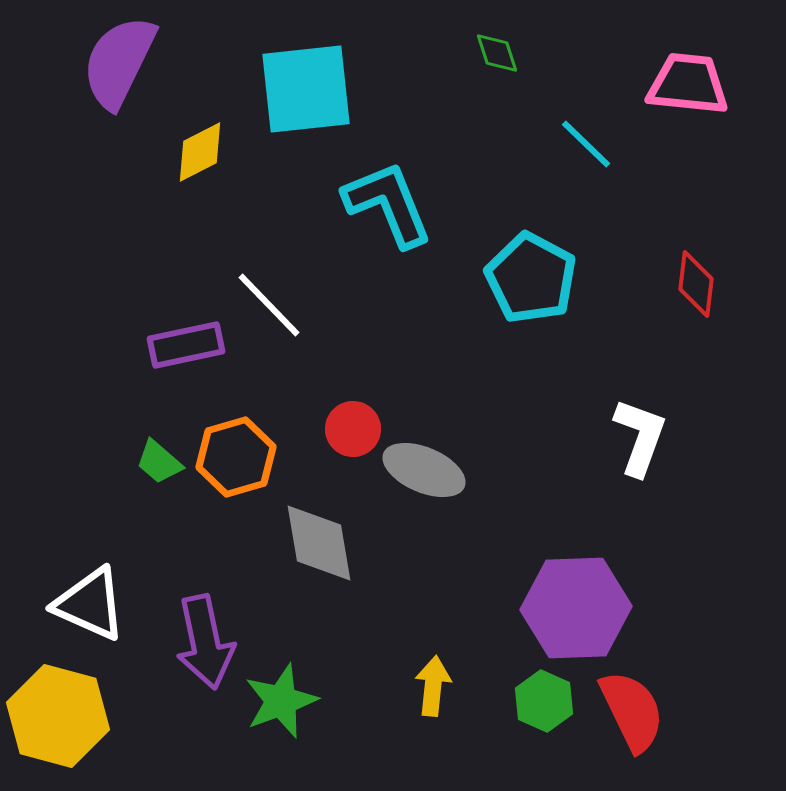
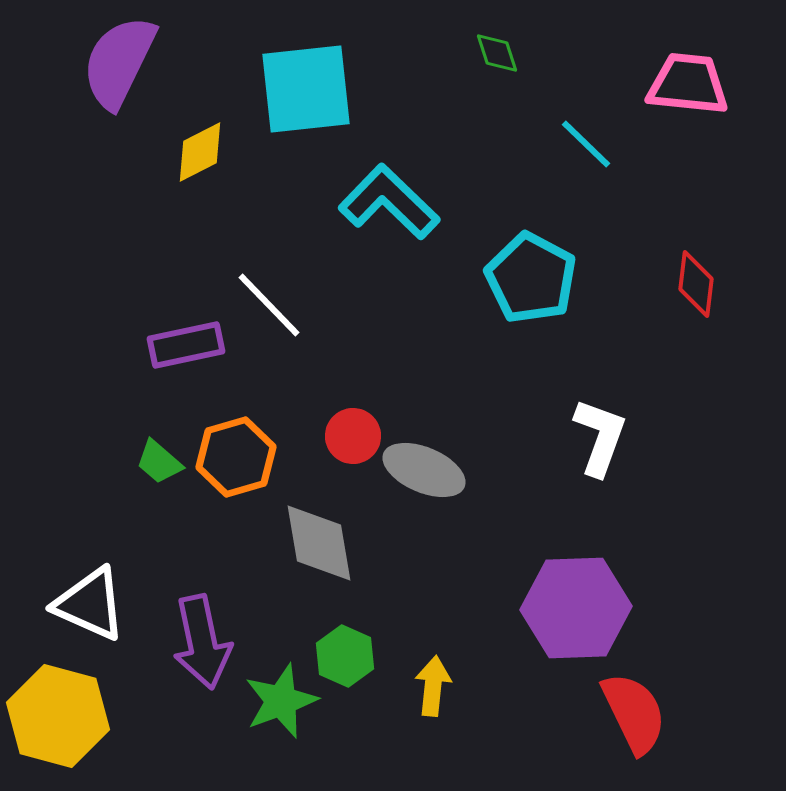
cyan L-shape: moved 1 px right, 2 px up; rotated 24 degrees counterclockwise
red circle: moved 7 px down
white L-shape: moved 40 px left
purple arrow: moved 3 px left
green hexagon: moved 199 px left, 45 px up
red semicircle: moved 2 px right, 2 px down
